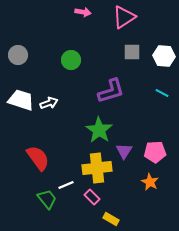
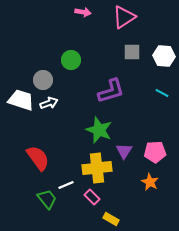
gray circle: moved 25 px right, 25 px down
green star: rotated 12 degrees counterclockwise
